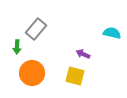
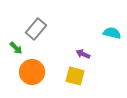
green arrow: moved 1 px left, 1 px down; rotated 48 degrees counterclockwise
orange circle: moved 1 px up
